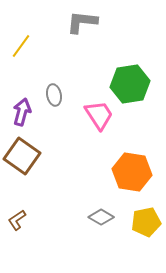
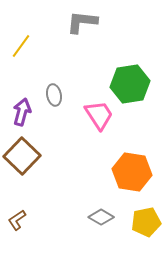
brown square: rotated 9 degrees clockwise
